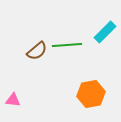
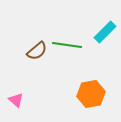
green line: rotated 12 degrees clockwise
pink triangle: moved 3 px right; rotated 35 degrees clockwise
